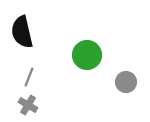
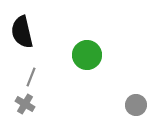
gray line: moved 2 px right
gray circle: moved 10 px right, 23 px down
gray cross: moved 3 px left, 1 px up
